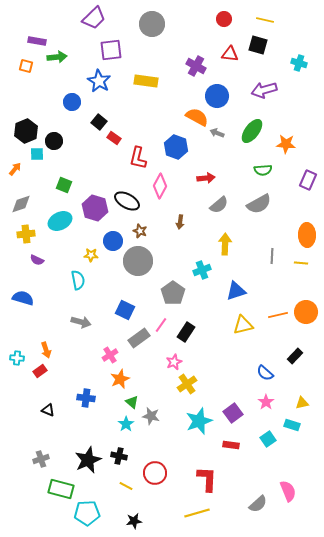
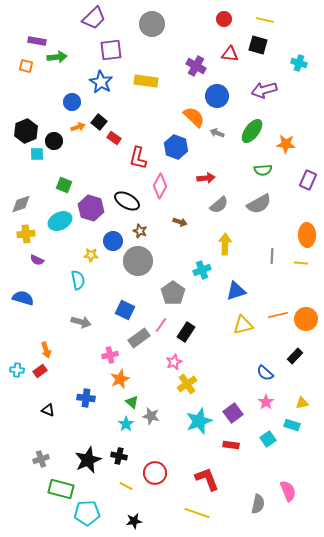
blue star at (99, 81): moved 2 px right, 1 px down
orange semicircle at (197, 117): moved 3 px left; rotated 15 degrees clockwise
orange arrow at (15, 169): moved 63 px right, 42 px up; rotated 32 degrees clockwise
purple hexagon at (95, 208): moved 4 px left
brown arrow at (180, 222): rotated 80 degrees counterclockwise
orange circle at (306, 312): moved 7 px down
pink cross at (110, 355): rotated 21 degrees clockwise
cyan cross at (17, 358): moved 12 px down
red L-shape at (207, 479): rotated 24 degrees counterclockwise
gray semicircle at (258, 504): rotated 36 degrees counterclockwise
yellow line at (197, 513): rotated 35 degrees clockwise
